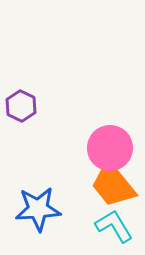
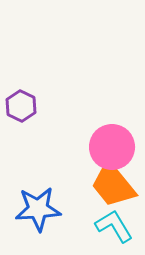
pink circle: moved 2 px right, 1 px up
